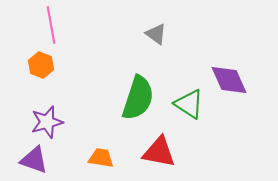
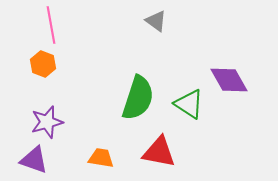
gray triangle: moved 13 px up
orange hexagon: moved 2 px right, 1 px up
purple diamond: rotated 6 degrees counterclockwise
